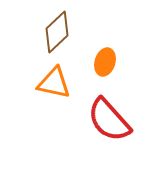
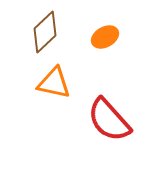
brown diamond: moved 12 px left
orange ellipse: moved 25 px up; rotated 44 degrees clockwise
